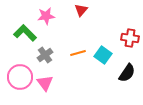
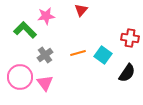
green L-shape: moved 3 px up
